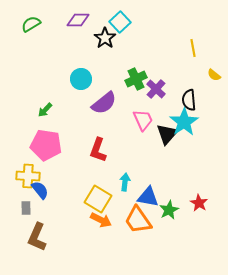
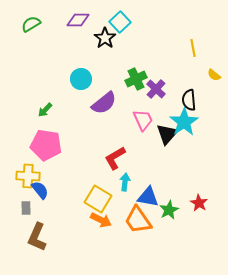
red L-shape: moved 17 px right, 8 px down; rotated 40 degrees clockwise
